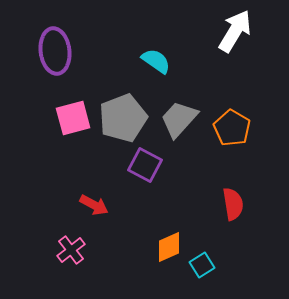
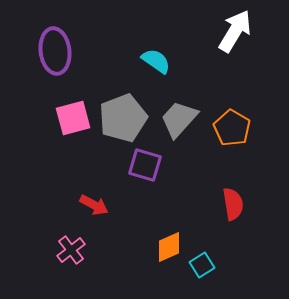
purple square: rotated 12 degrees counterclockwise
